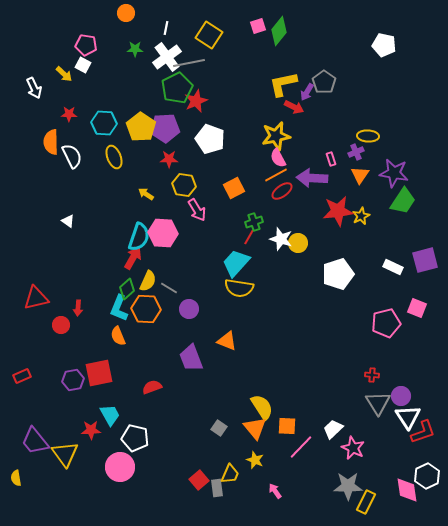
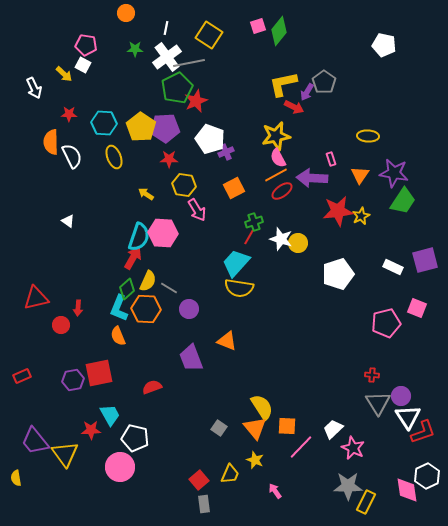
purple cross at (356, 152): moved 130 px left
gray rectangle at (217, 488): moved 13 px left, 16 px down
